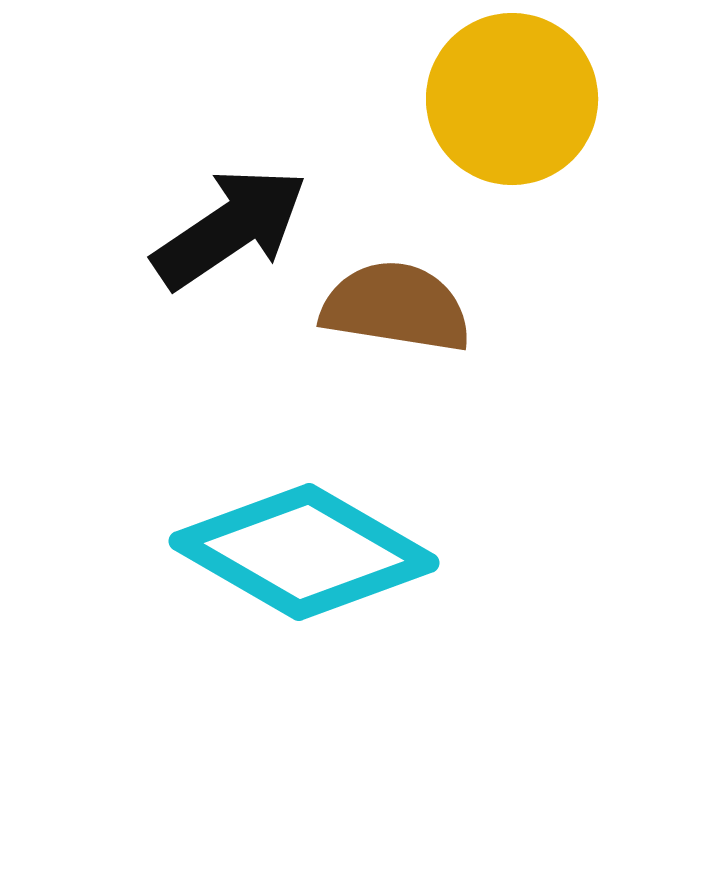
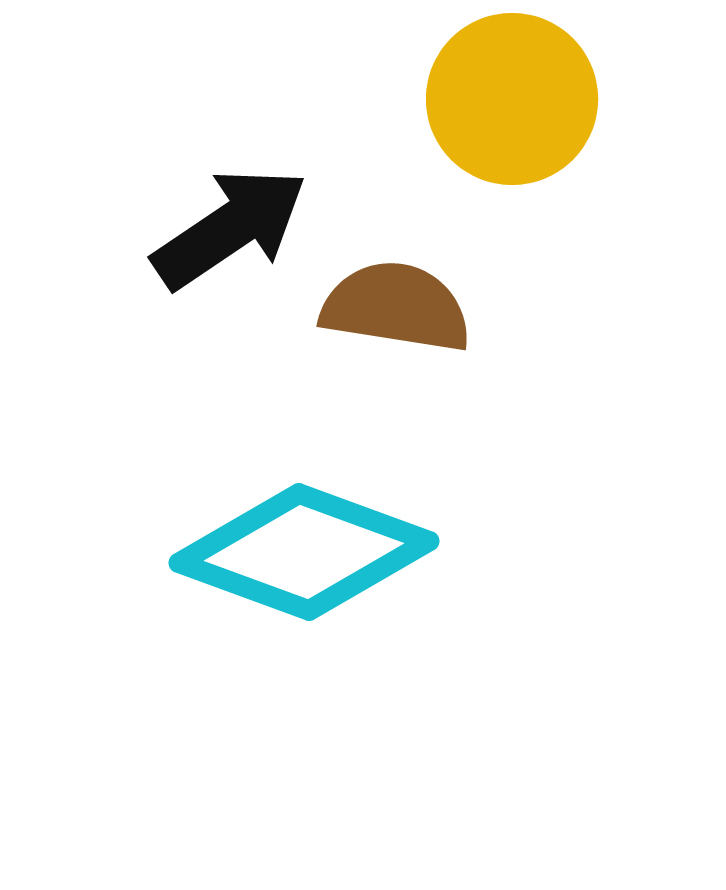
cyan diamond: rotated 10 degrees counterclockwise
